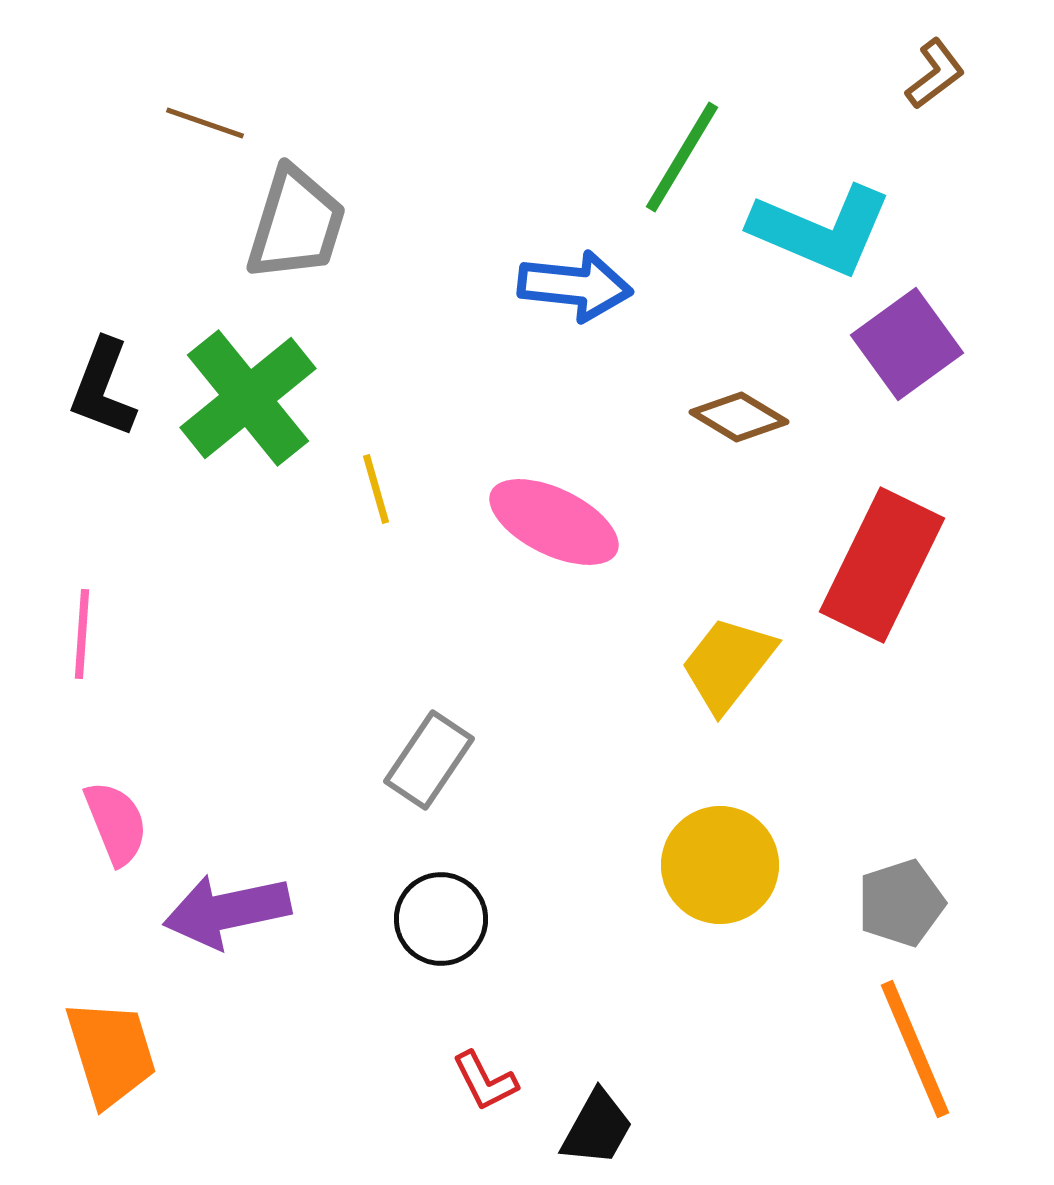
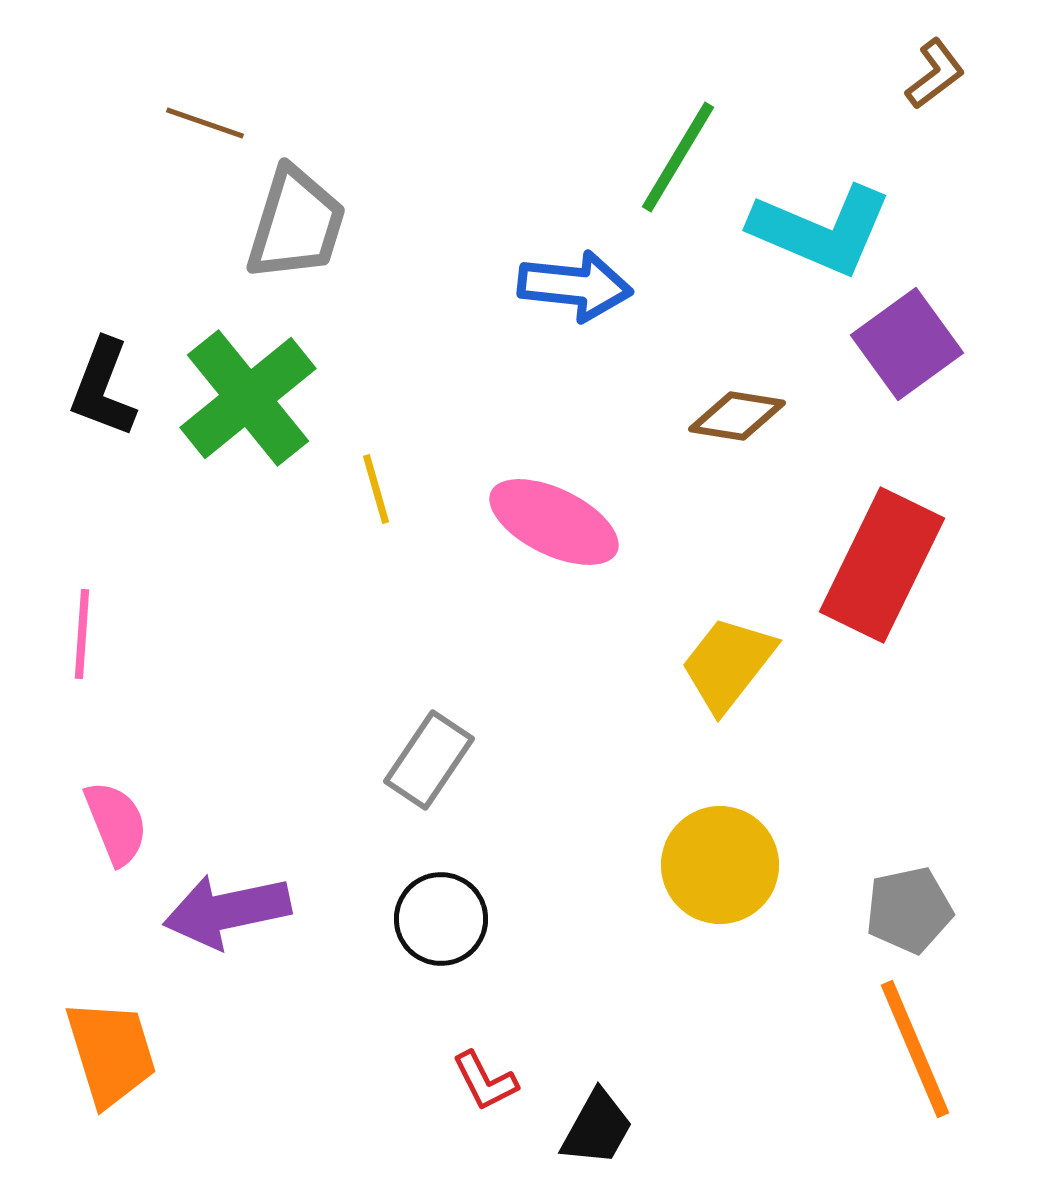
green line: moved 4 px left
brown diamond: moved 2 px left, 1 px up; rotated 22 degrees counterclockwise
gray pentagon: moved 8 px right, 7 px down; rotated 6 degrees clockwise
